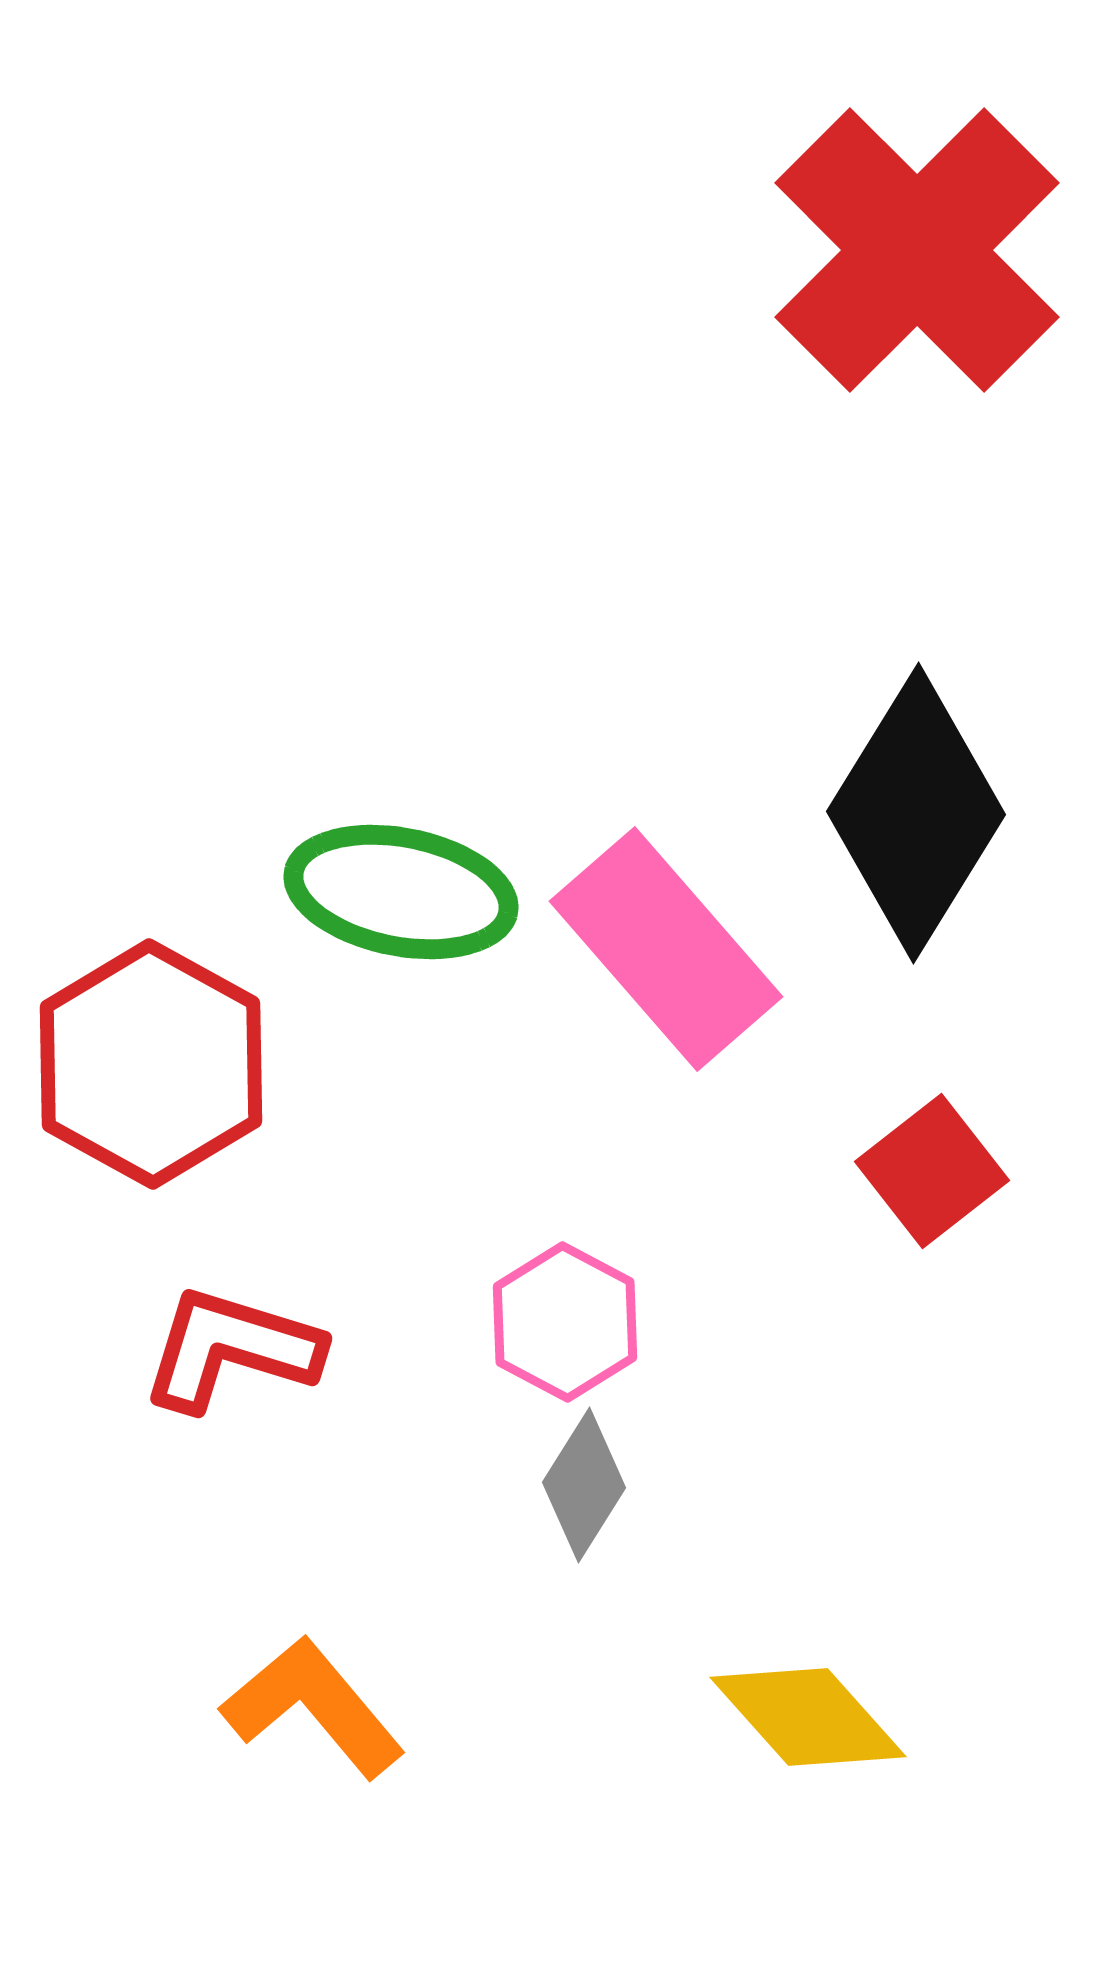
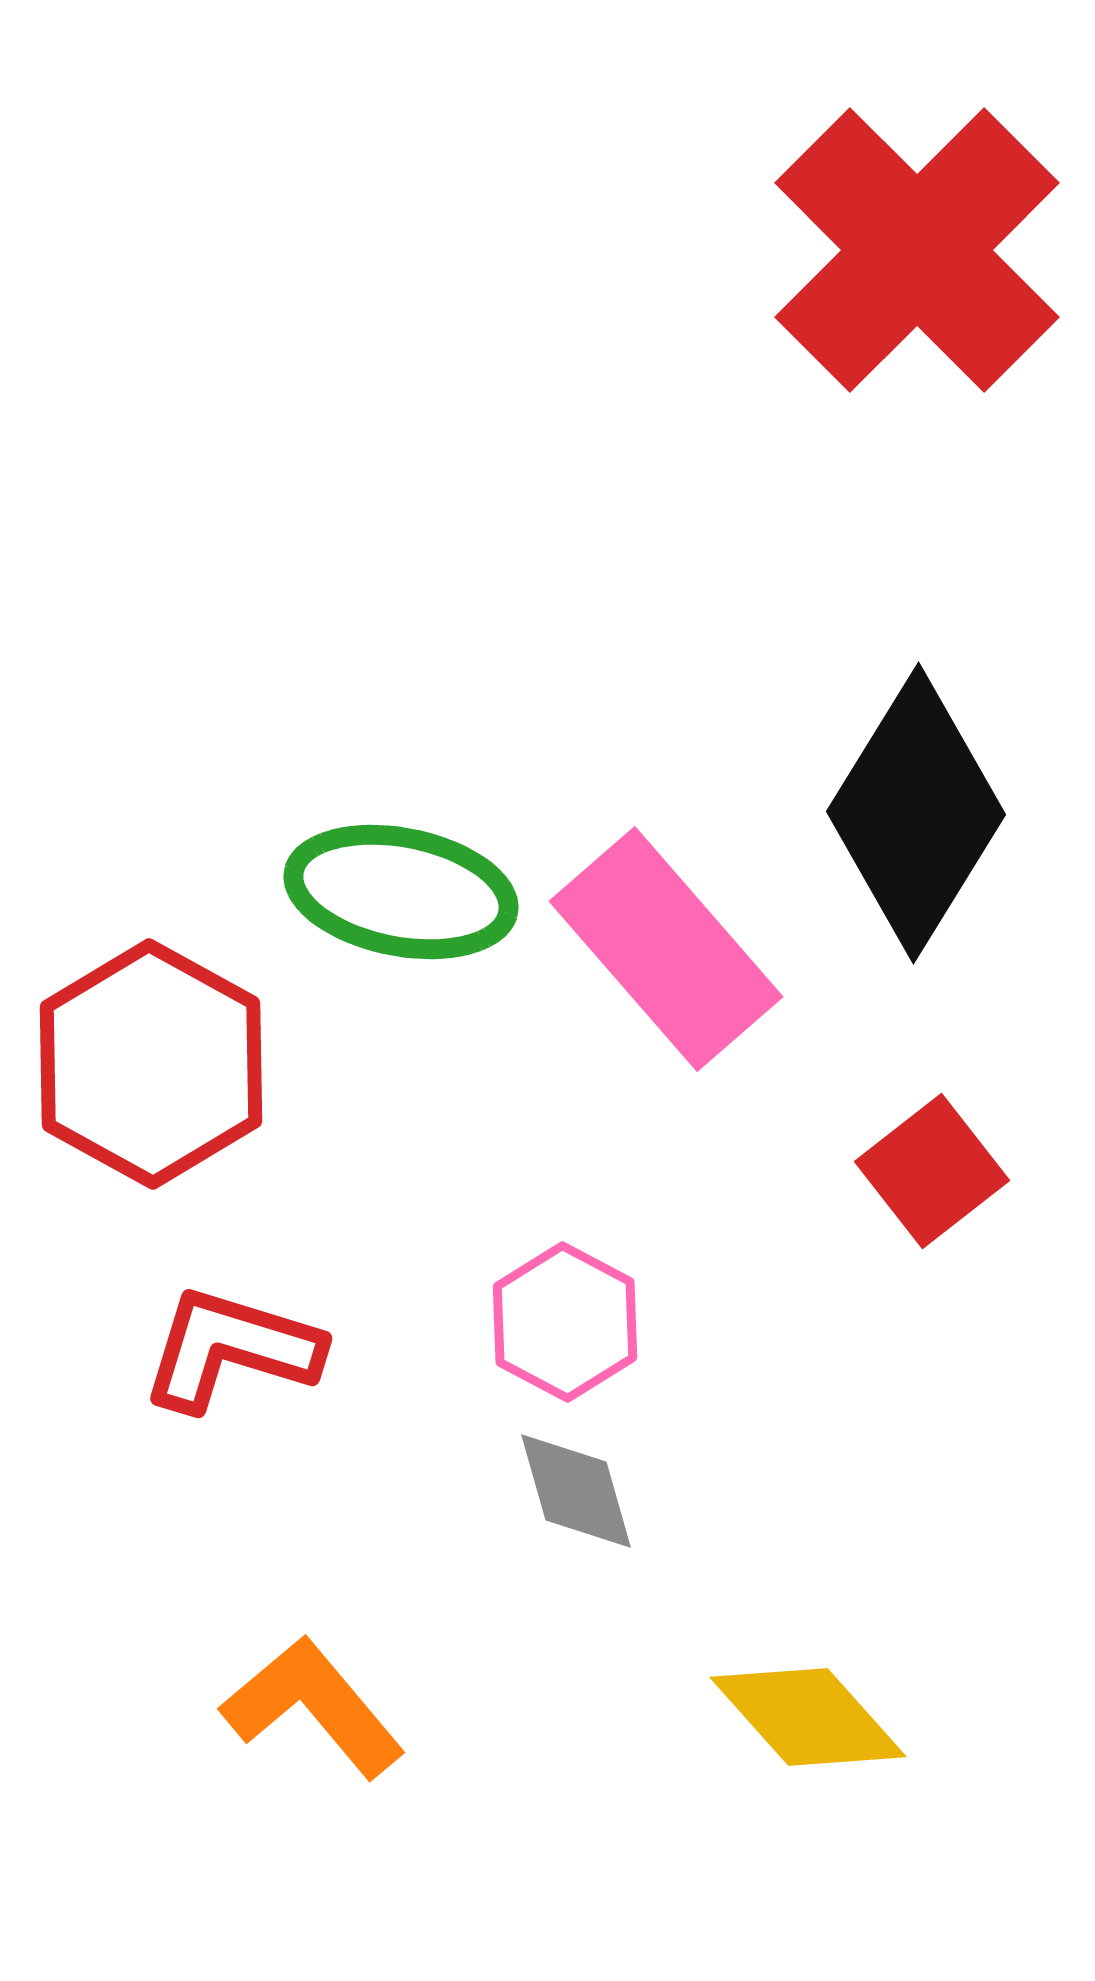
gray diamond: moved 8 px left, 6 px down; rotated 48 degrees counterclockwise
